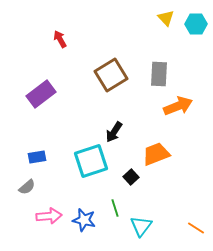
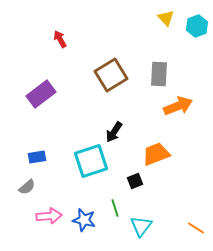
cyan hexagon: moved 1 px right, 2 px down; rotated 20 degrees counterclockwise
black square: moved 4 px right, 4 px down; rotated 21 degrees clockwise
